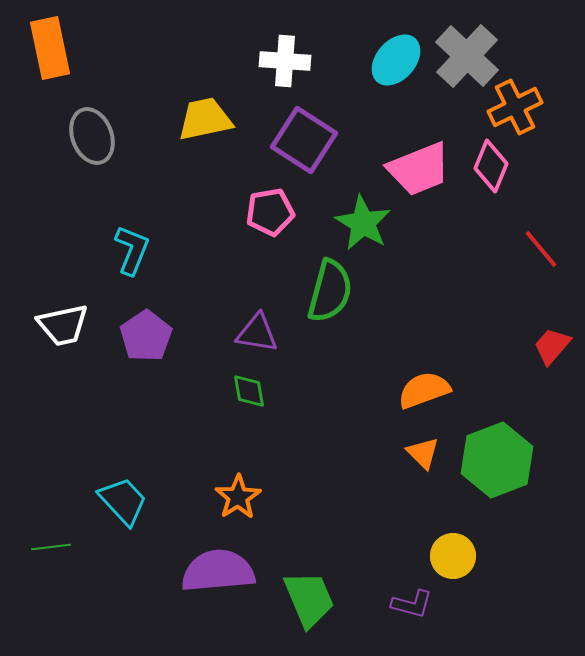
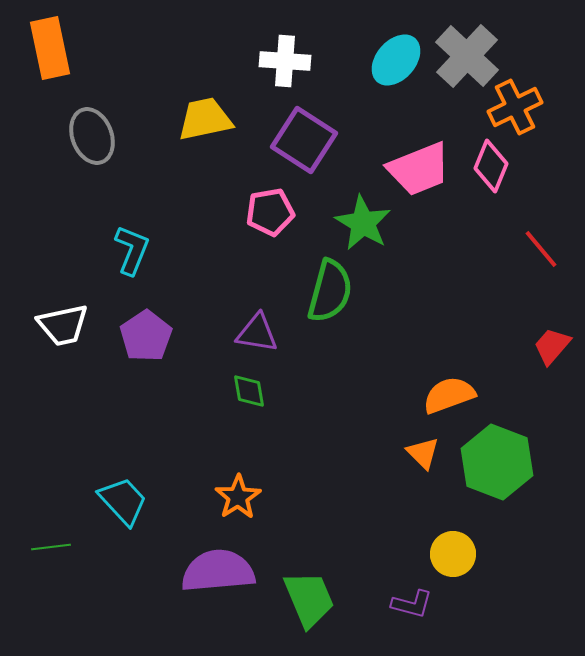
orange semicircle: moved 25 px right, 5 px down
green hexagon: moved 2 px down; rotated 18 degrees counterclockwise
yellow circle: moved 2 px up
